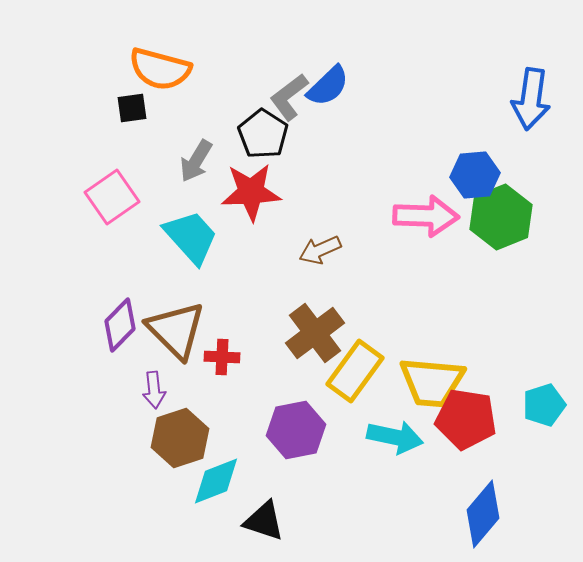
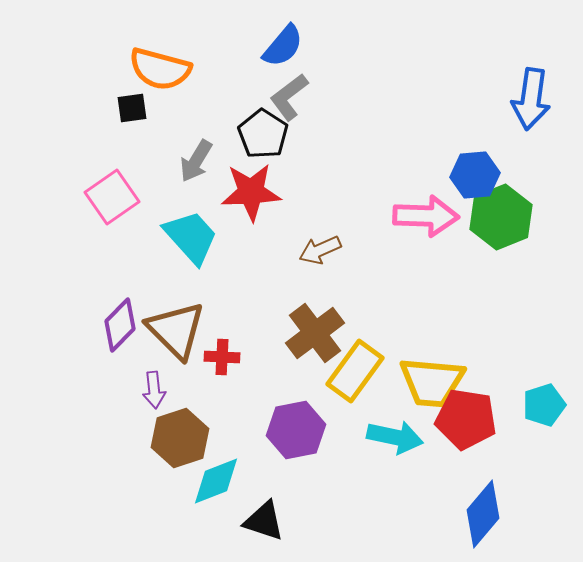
blue semicircle: moved 45 px left, 40 px up; rotated 6 degrees counterclockwise
